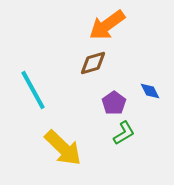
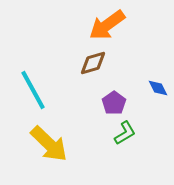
blue diamond: moved 8 px right, 3 px up
green L-shape: moved 1 px right
yellow arrow: moved 14 px left, 4 px up
